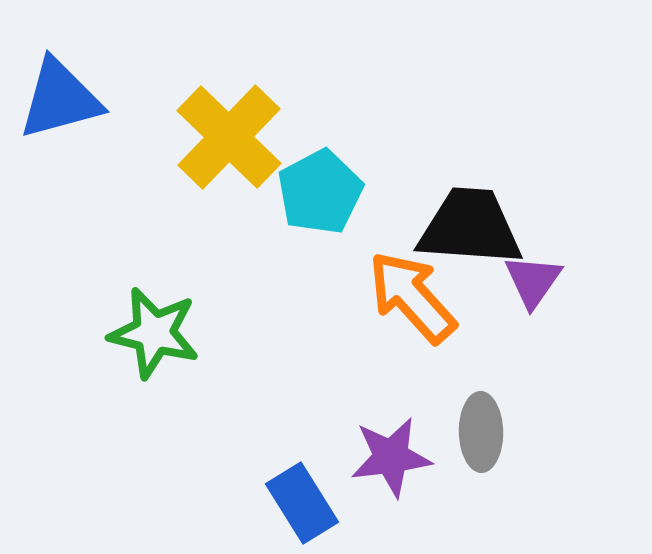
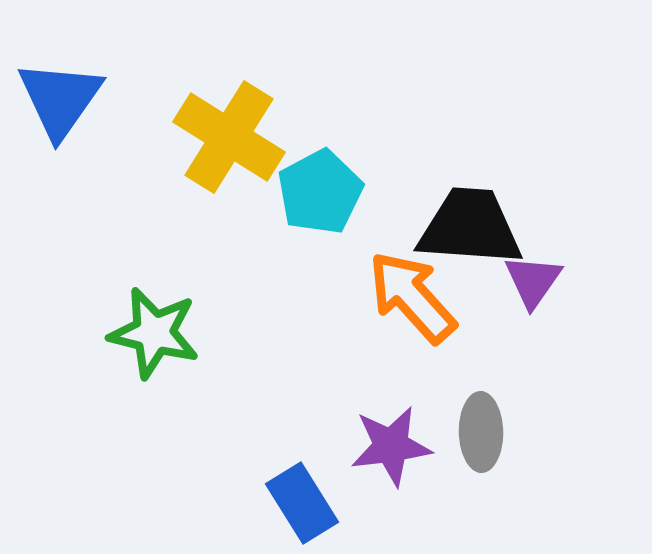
blue triangle: rotated 40 degrees counterclockwise
yellow cross: rotated 12 degrees counterclockwise
purple star: moved 11 px up
